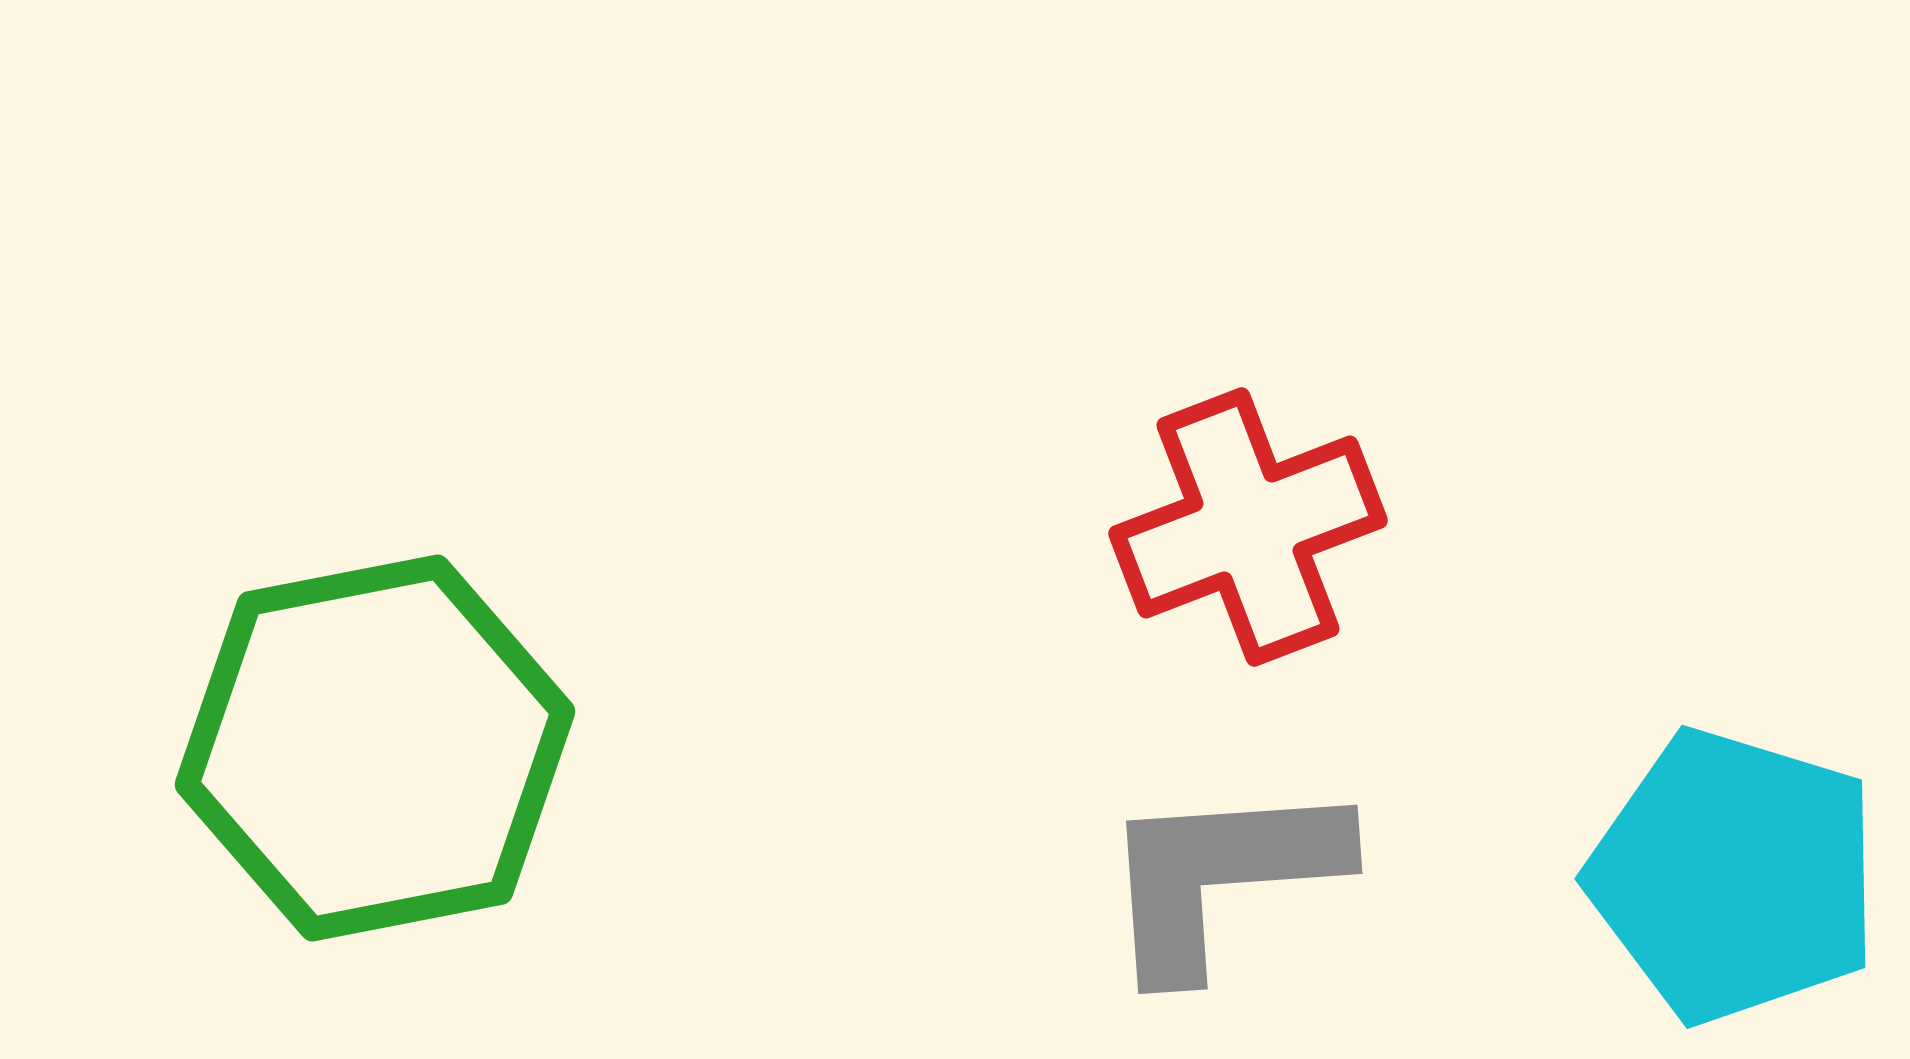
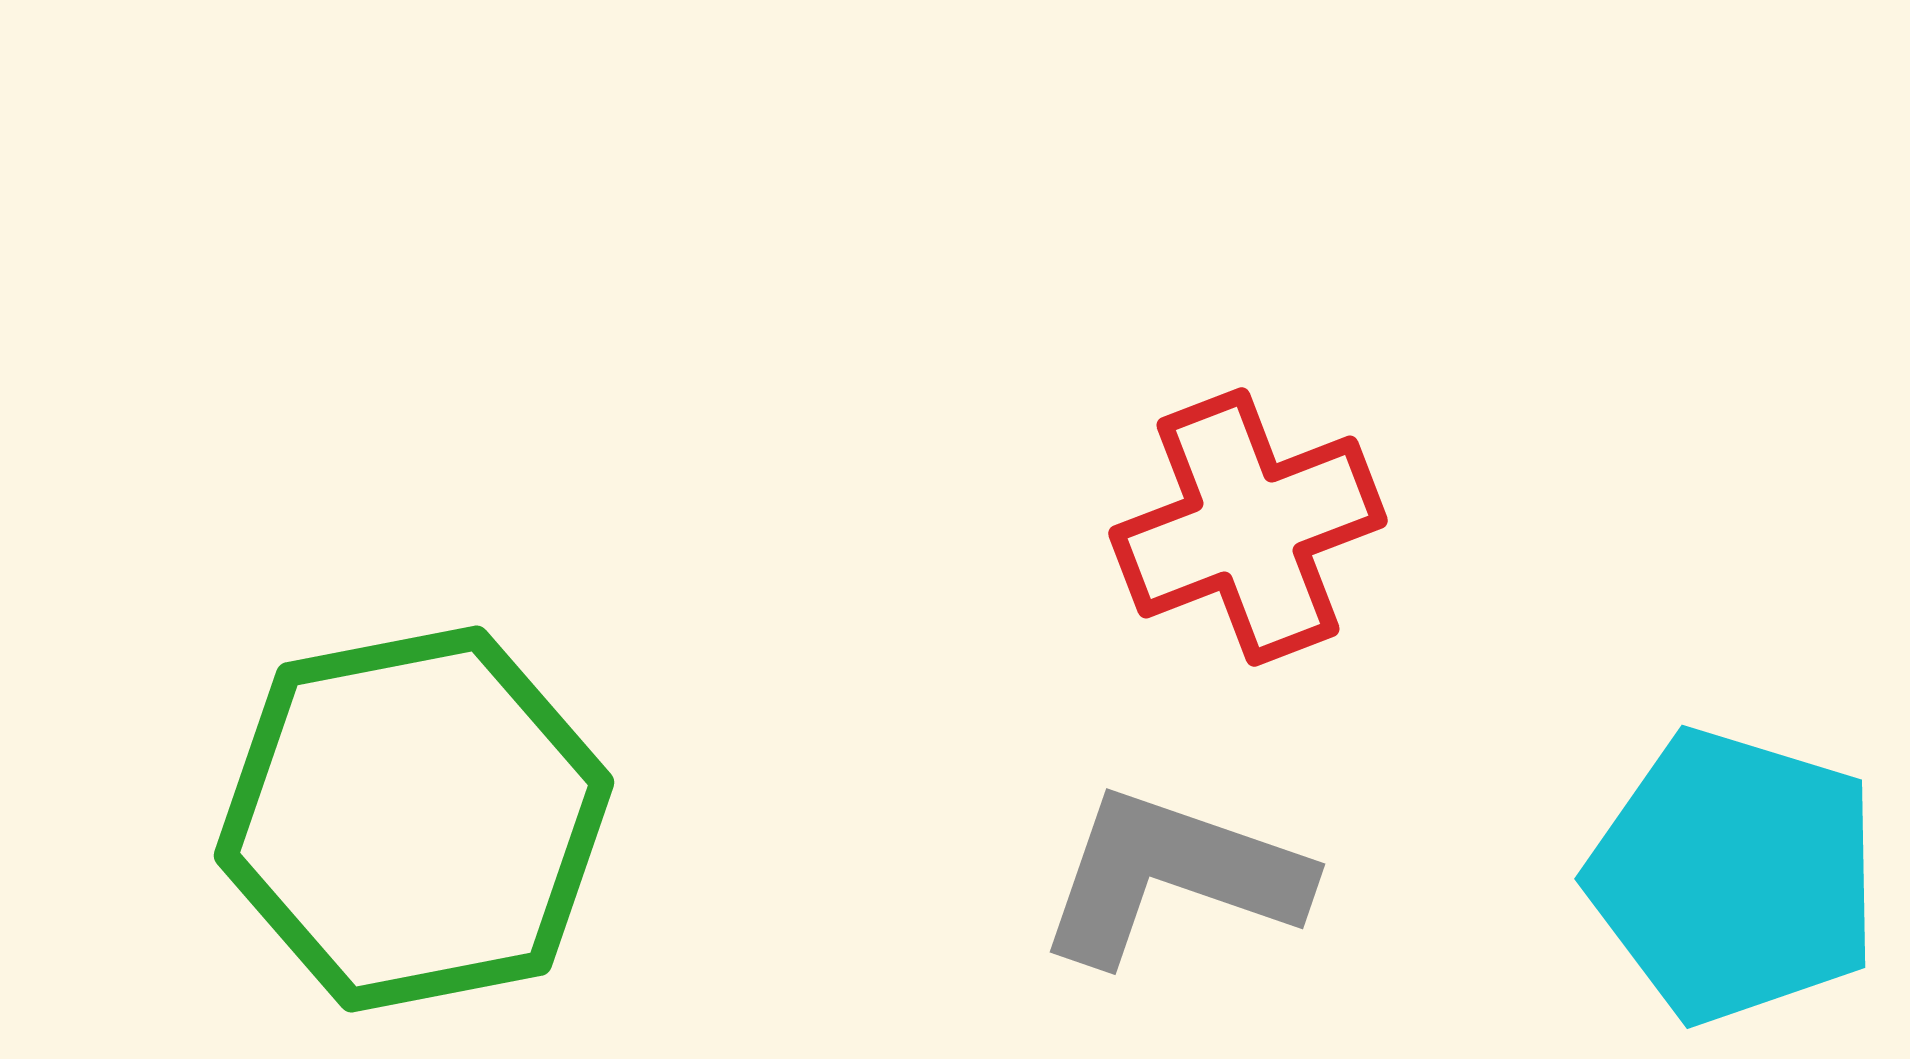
green hexagon: moved 39 px right, 71 px down
gray L-shape: moved 49 px left; rotated 23 degrees clockwise
